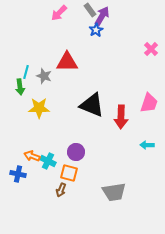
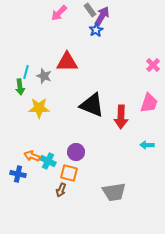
pink cross: moved 2 px right, 16 px down
